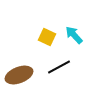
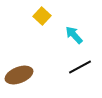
yellow square: moved 5 px left, 21 px up; rotated 18 degrees clockwise
black line: moved 21 px right
